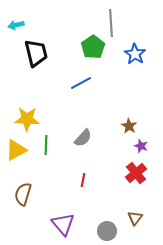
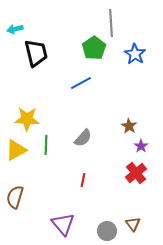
cyan arrow: moved 1 px left, 4 px down
green pentagon: moved 1 px right, 1 px down
purple star: rotated 16 degrees clockwise
brown semicircle: moved 8 px left, 3 px down
brown triangle: moved 2 px left, 6 px down; rotated 14 degrees counterclockwise
